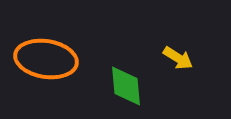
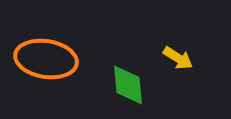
green diamond: moved 2 px right, 1 px up
